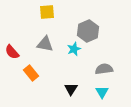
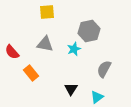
gray hexagon: moved 1 px right; rotated 10 degrees clockwise
gray semicircle: rotated 54 degrees counterclockwise
cyan triangle: moved 5 px left, 5 px down; rotated 24 degrees clockwise
